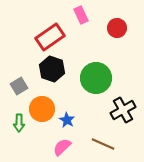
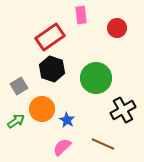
pink rectangle: rotated 18 degrees clockwise
green arrow: moved 3 px left, 2 px up; rotated 126 degrees counterclockwise
